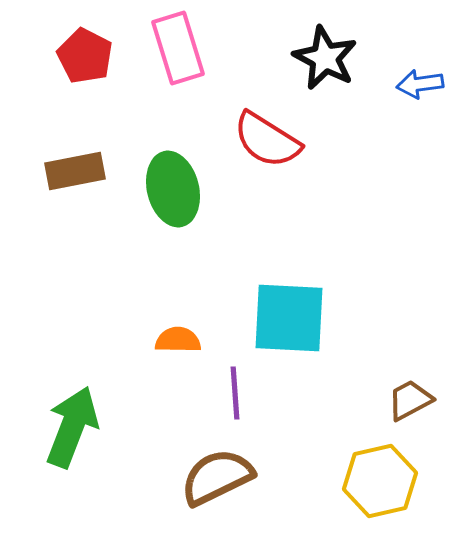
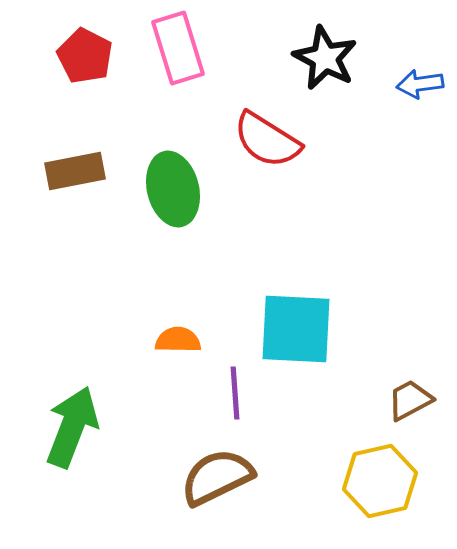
cyan square: moved 7 px right, 11 px down
